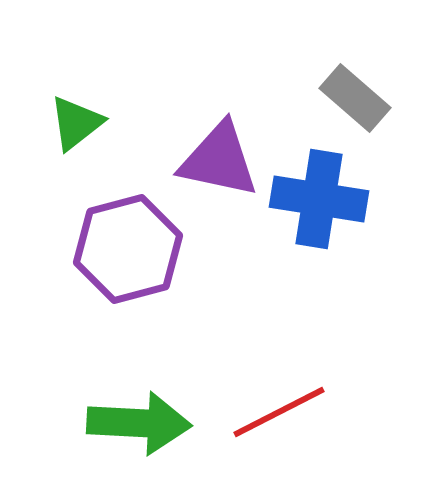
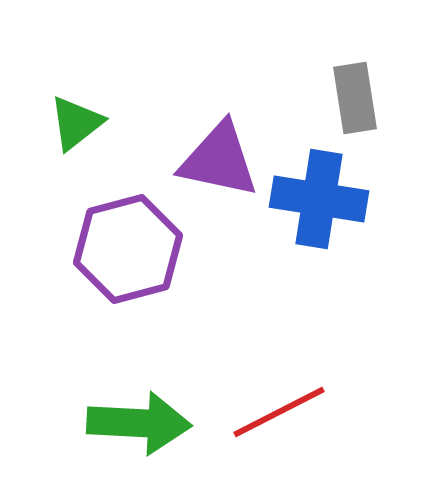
gray rectangle: rotated 40 degrees clockwise
